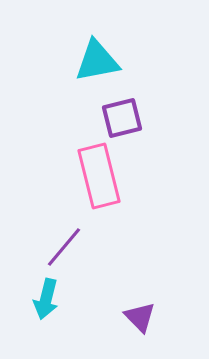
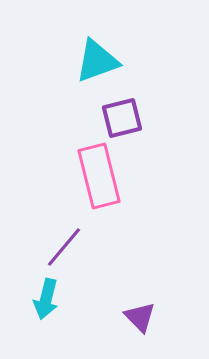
cyan triangle: rotated 9 degrees counterclockwise
